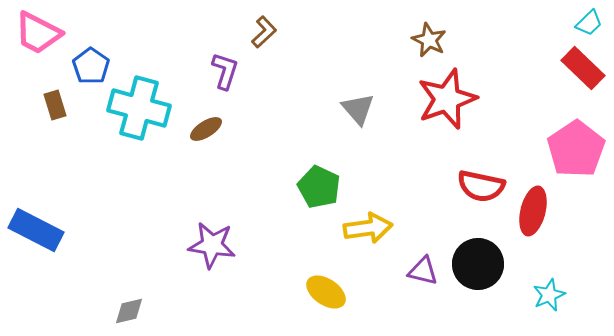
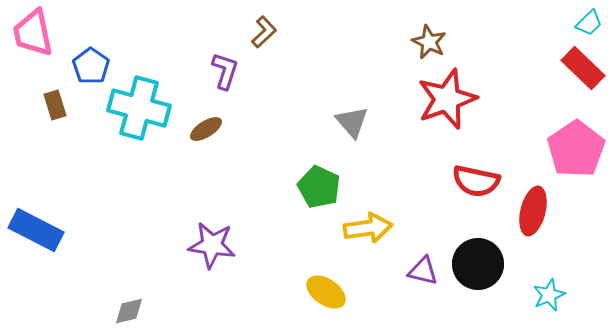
pink trapezoid: moved 5 px left; rotated 51 degrees clockwise
brown star: moved 2 px down
gray triangle: moved 6 px left, 13 px down
red semicircle: moved 5 px left, 5 px up
